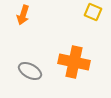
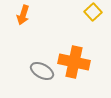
yellow square: rotated 24 degrees clockwise
gray ellipse: moved 12 px right
